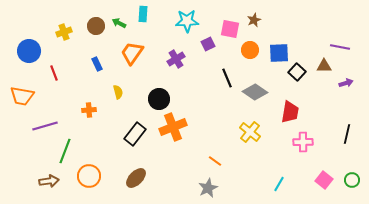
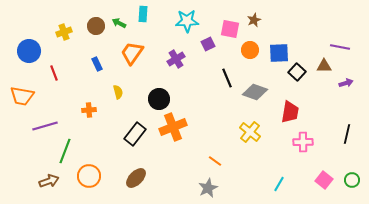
gray diamond at (255, 92): rotated 15 degrees counterclockwise
brown arrow at (49, 181): rotated 12 degrees counterclockwise
